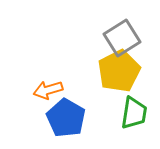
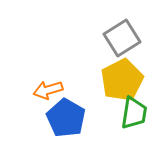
yellow pentagon: moved 3 px right, 9 px down
